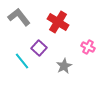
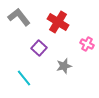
pink cross: moved 1 px left, 3 px up
cyan line: moved 2 px right, 17 px down
gray star: rotated 14 degrees clockwise
